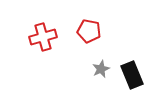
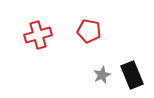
red cross: moved 5 px left, 2 px up
gray star: moved 1 px right, 6 px down
